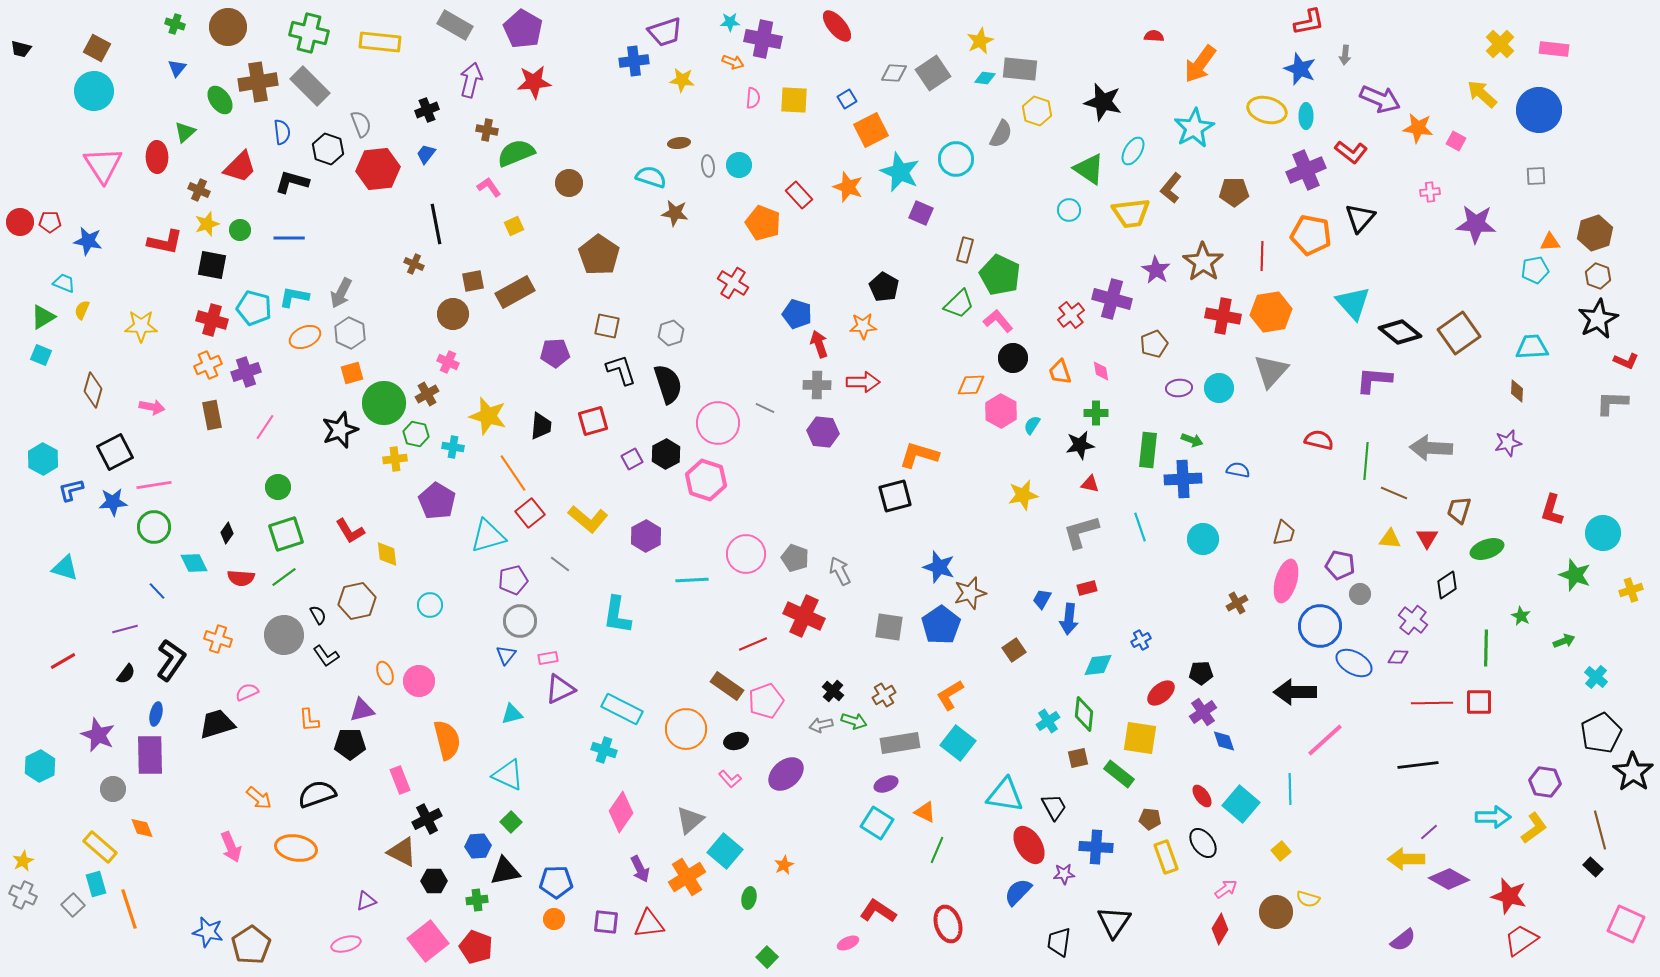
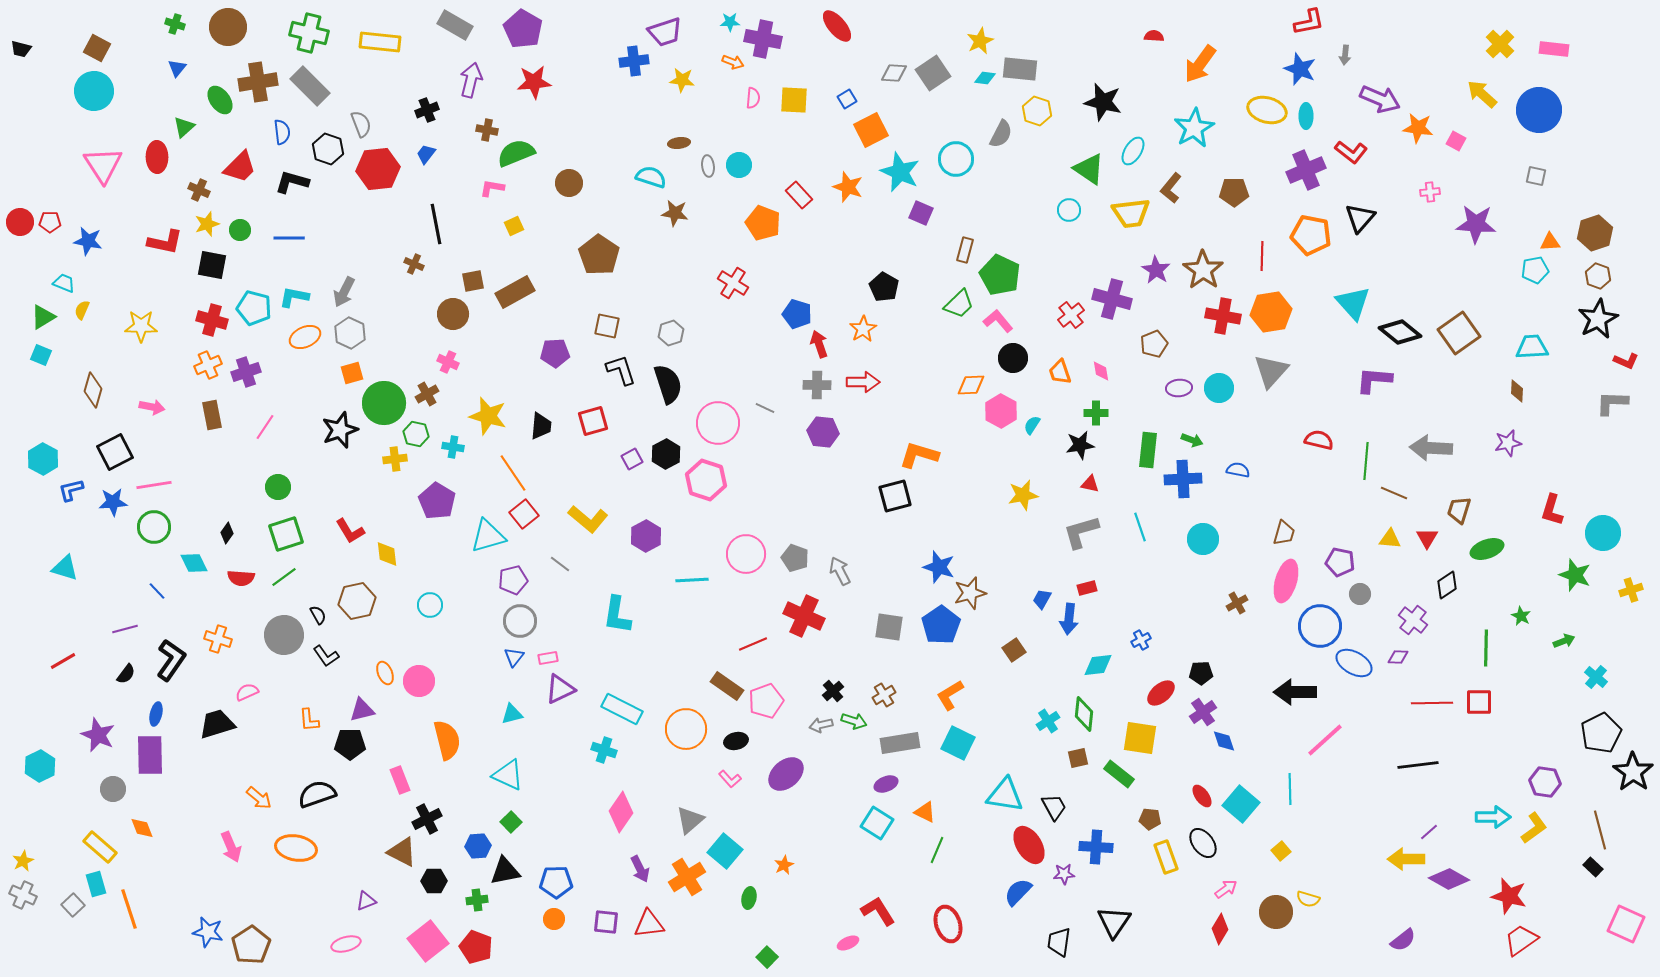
green triangle at (185, 132): moved 1 px left, 5 px up
gray square at (1536, 176): rotated 15 degrees clockwise
pink L-shape at (489, 187): moved 3 px right, 1 px down; rotated 45 degrees counterclockwise
brown star at (1203, 262): moved 8 px down
gray arrow at (341, 293): moved 3 px right, 1 px up
orange star at (863, 326): moved 3 px down; rotated 28 degrees counterclockwise
red square at (530, 513): moved 6 px left, 1 px down
purple pentagon at (1340, 565): moved 3 px up
blue triangle at (506, 655): moved 8 px right, 2 px down
black cross at (833, 691): rotated 10 degrees clockwise
cyan square at (958, 743): rotated 12 degrees counterclockwise
red L-shape at (878, 911): rotated 24 degrees clockwise
